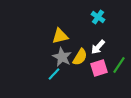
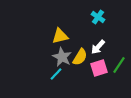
cyan line: moved 2 px right
